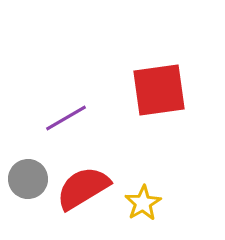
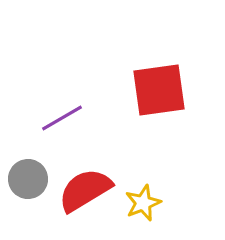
purple line: moved 4 px left
red semicircle: moved 2 px right, 2 px down
yellow star: rotated 9 degrees clockwise
